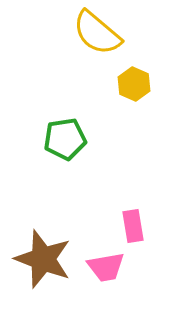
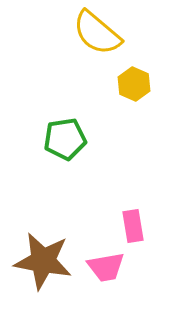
brown star: moved 2 px down; rotated 10 degrees counterclockwise
